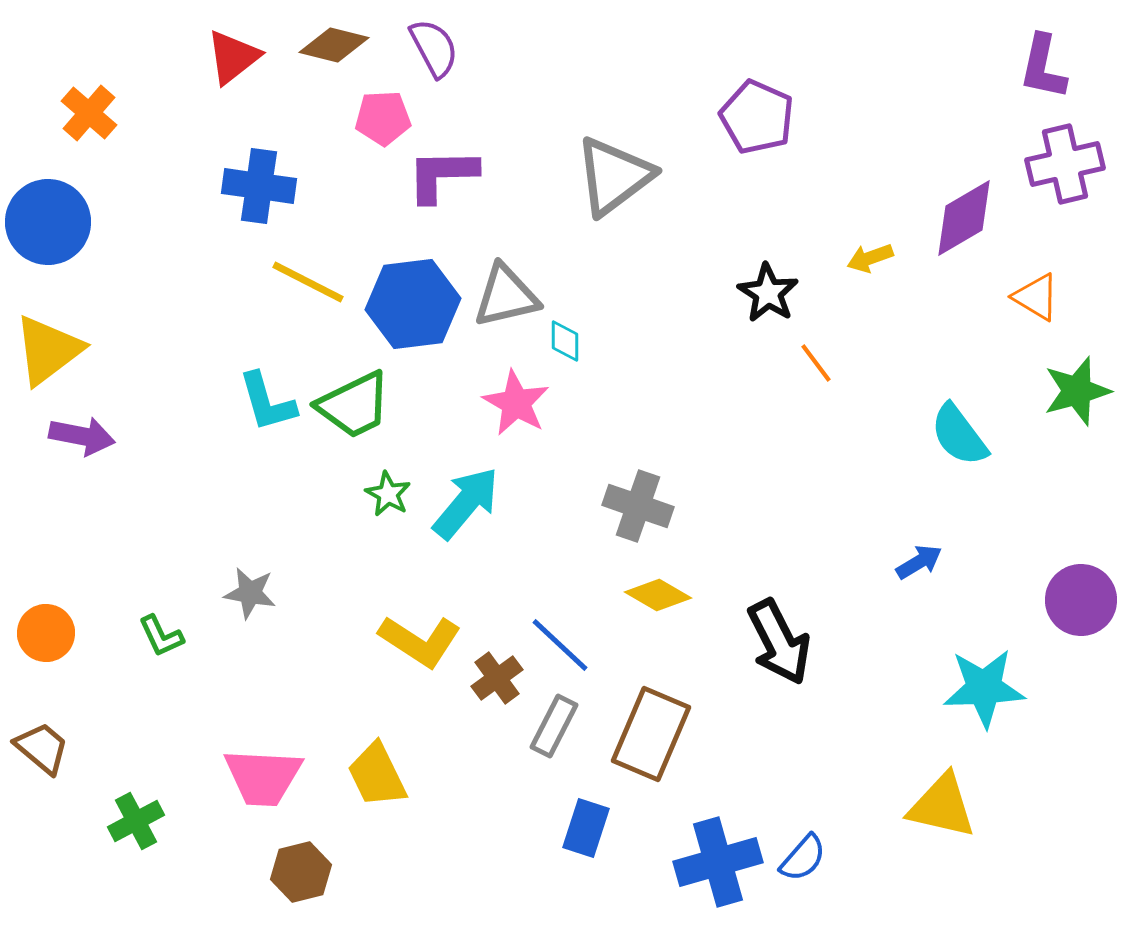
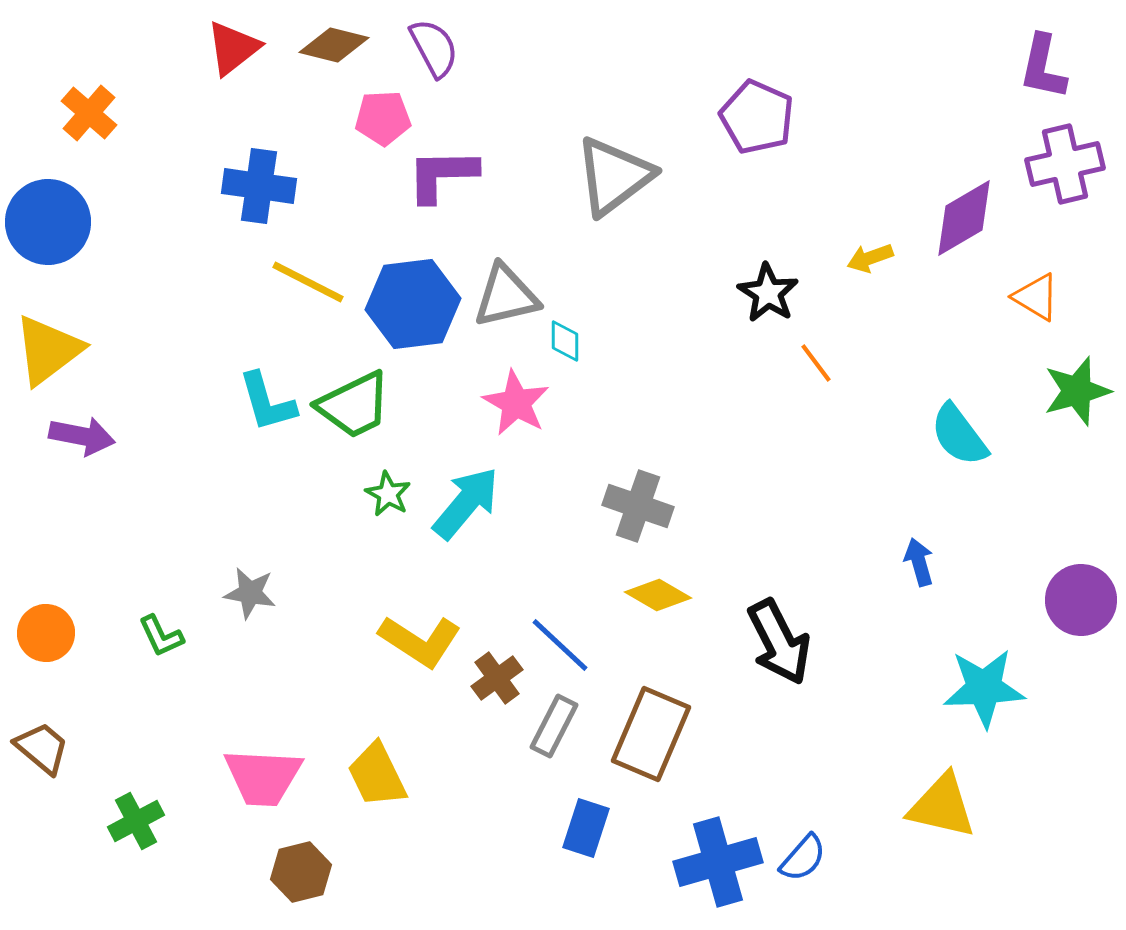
red triangle at (233, 57): moved 9 px up
blue arrow at (919, 562): rotated 75 degrees counterclockwise
